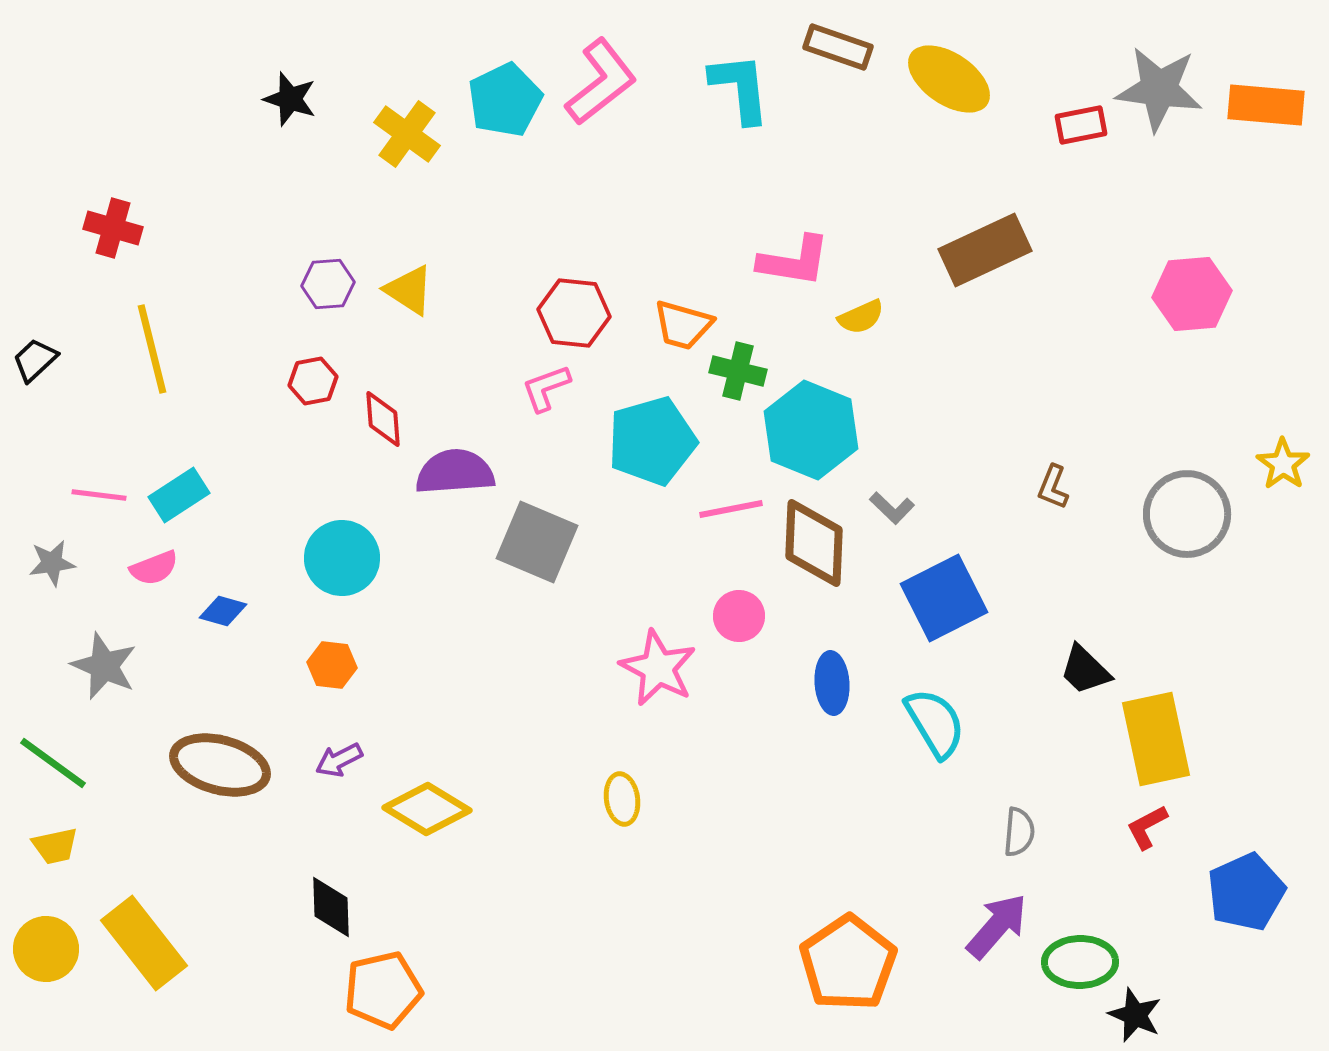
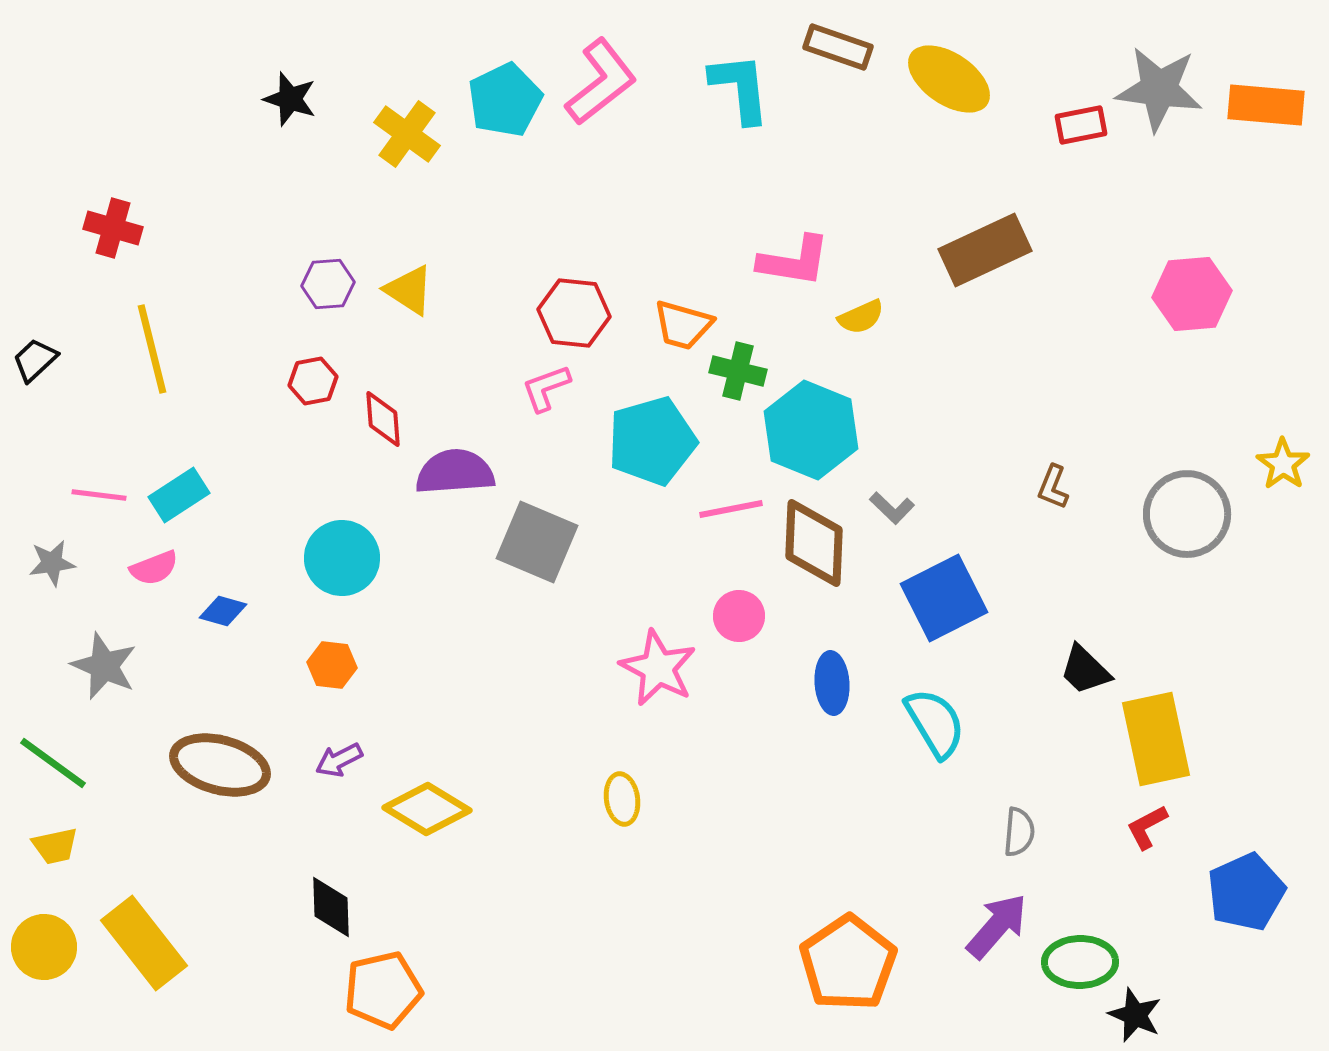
yellow circle at (46, 949): moved 2 px left, 2 px up
